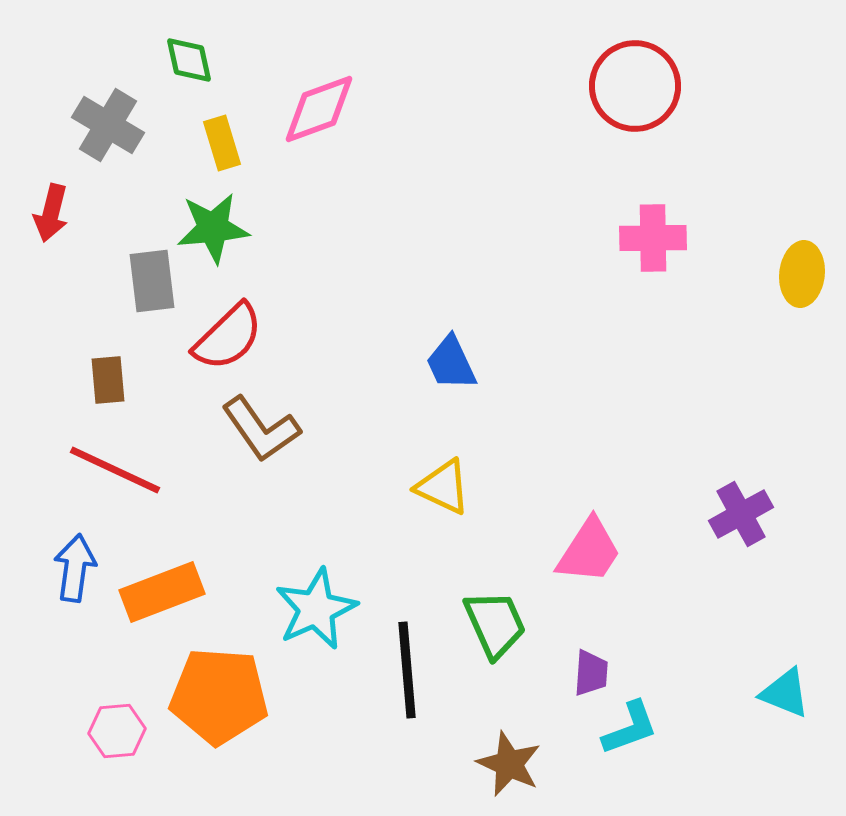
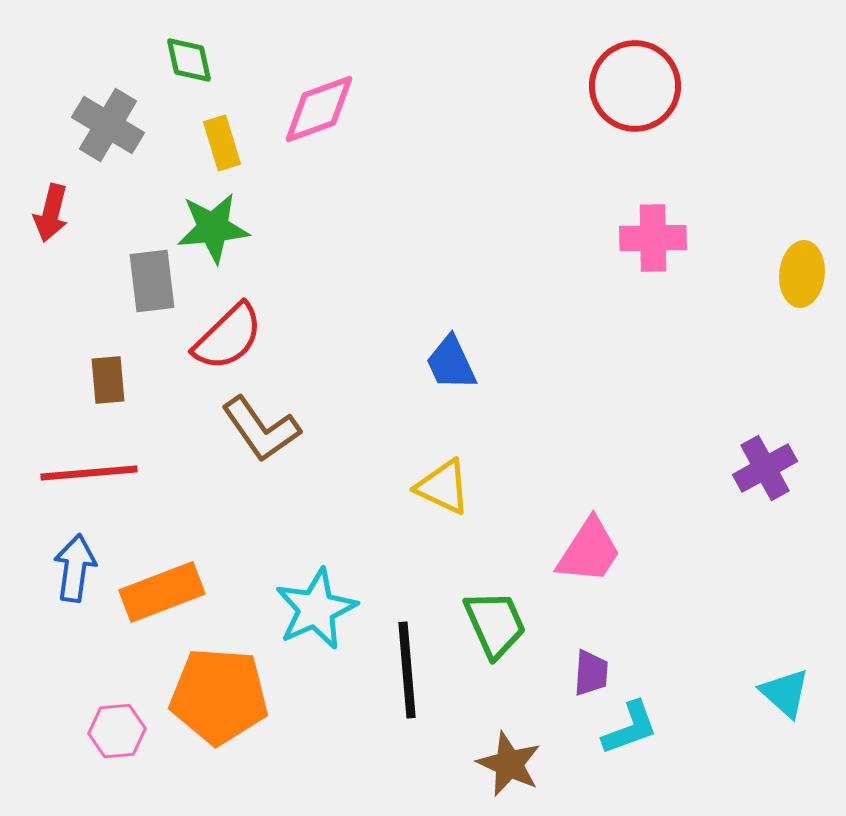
red line: moved 26 px left, 3 px down; rotated 30 degrees counterclockwise
purple cross: moved 24 px right, 46 px up
cyan triangle: rotated 20 degrees clockwise
